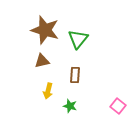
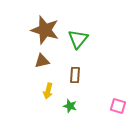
pink square: rotated 21 degrees counterclockwise
